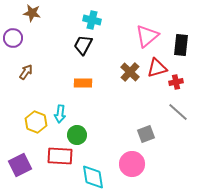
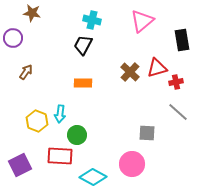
pink triangle: moved 5 px left, 15 px up
black rectangle: moved 1 px right, 5 px up; rotated 15 degrees counterclockwise
yellow hexagon: moved 1 px right, 1 px up
gray square: moved 1 px right, 1 px up; rotated 24 degrees clockwise
cyan diamond: rotated 52 degrees counterclockwise
